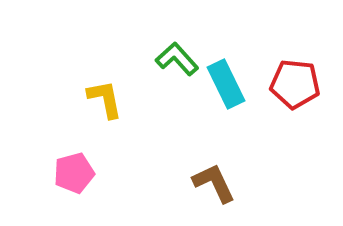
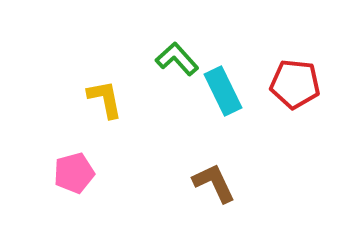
cyan rectangle: moved 3 px left, 7 px down
